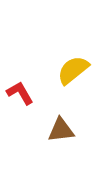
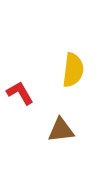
yellow semicircle: rotated 136 degrees clockwise
